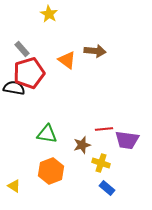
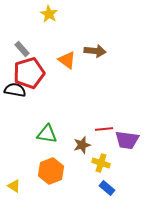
black semicircle: moved 1 px right, 2 px down
